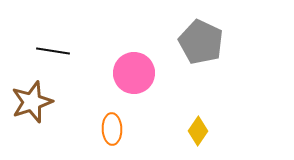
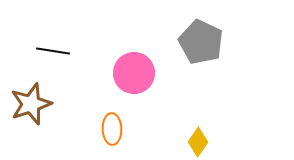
brown star: moved 1 px left, 2 px down
yellow diamond: moved 11 px down
